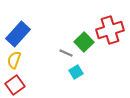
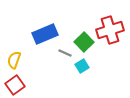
blue rectangle: moved 27 px right; rotated 25 degrees clockwise
gray line: moved 1 px left
cyan square: moved 6 px right, 6 px up
